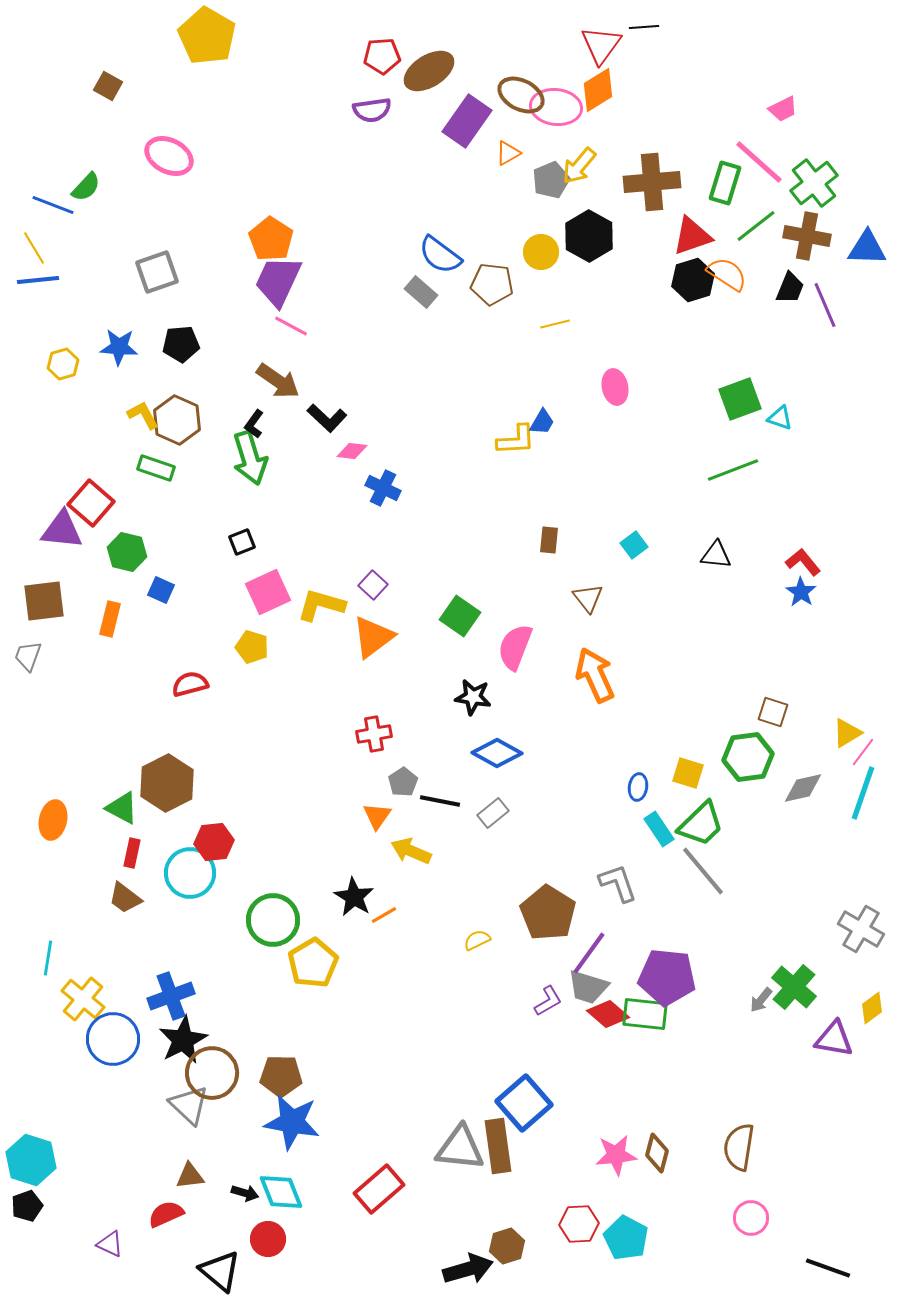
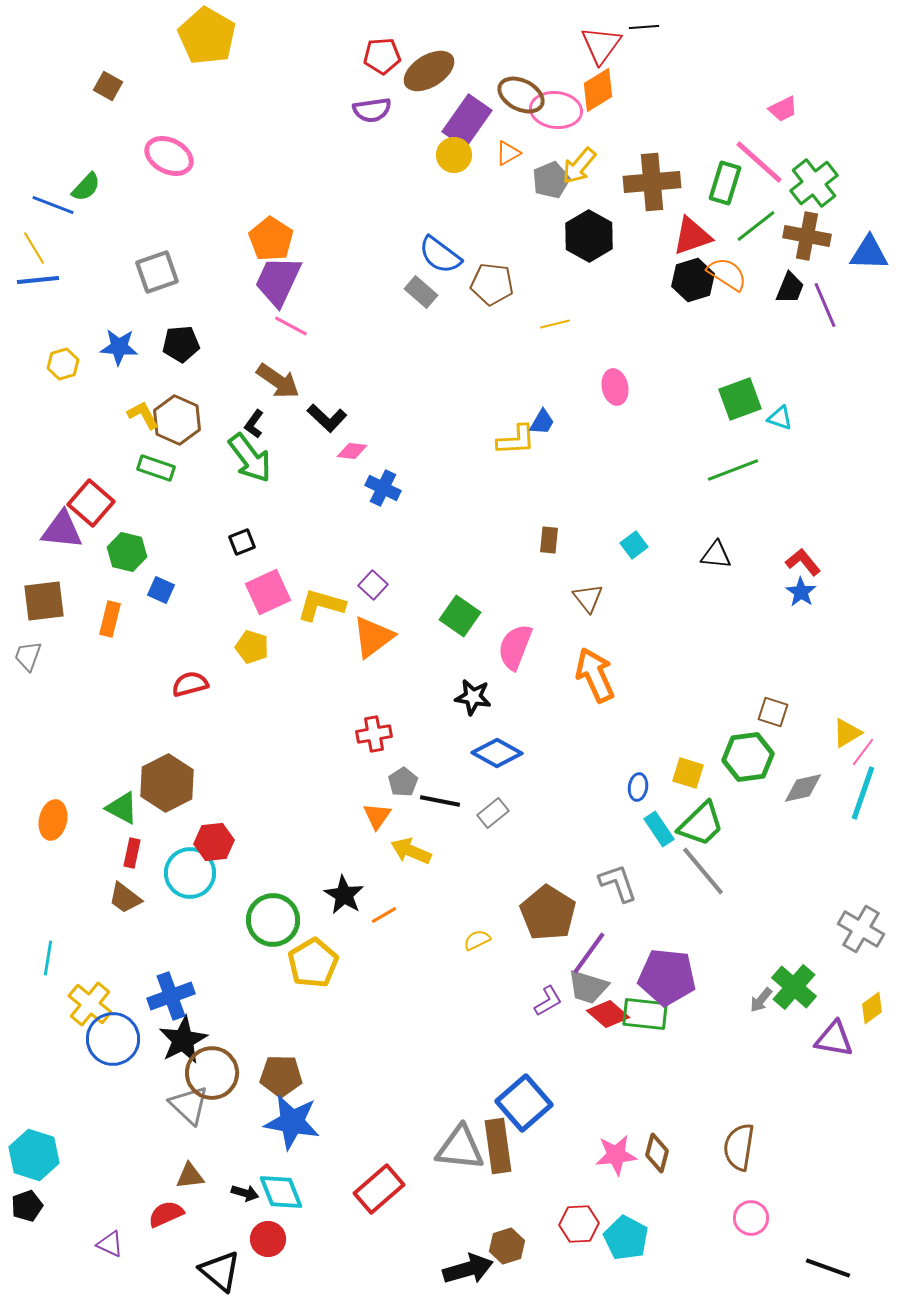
pink ellipse at (556, 107): moved 3 px down
blue triangle at (867, 248): moved 2 px right, 5 px down
yellow circle at (541, 252): moved 87 px left, 97 px up
green arrow at (250, 458): rotated 20 degrees counterclockwise
black star at (354, 897): moved 10 px left, 2 px up
yellow cross at (83, 999): moved 7 px right, 5 px down
cyan hexagon at (31, 1160): moved 3 px right, 5 px up
